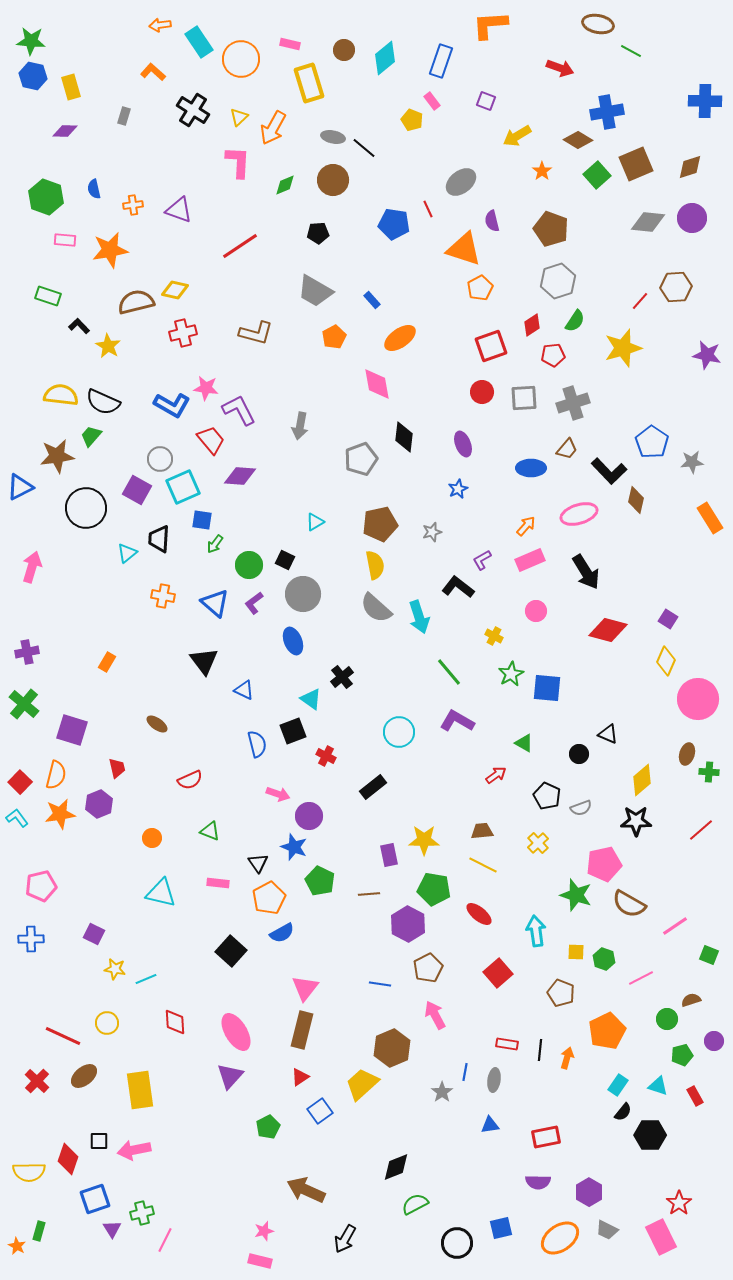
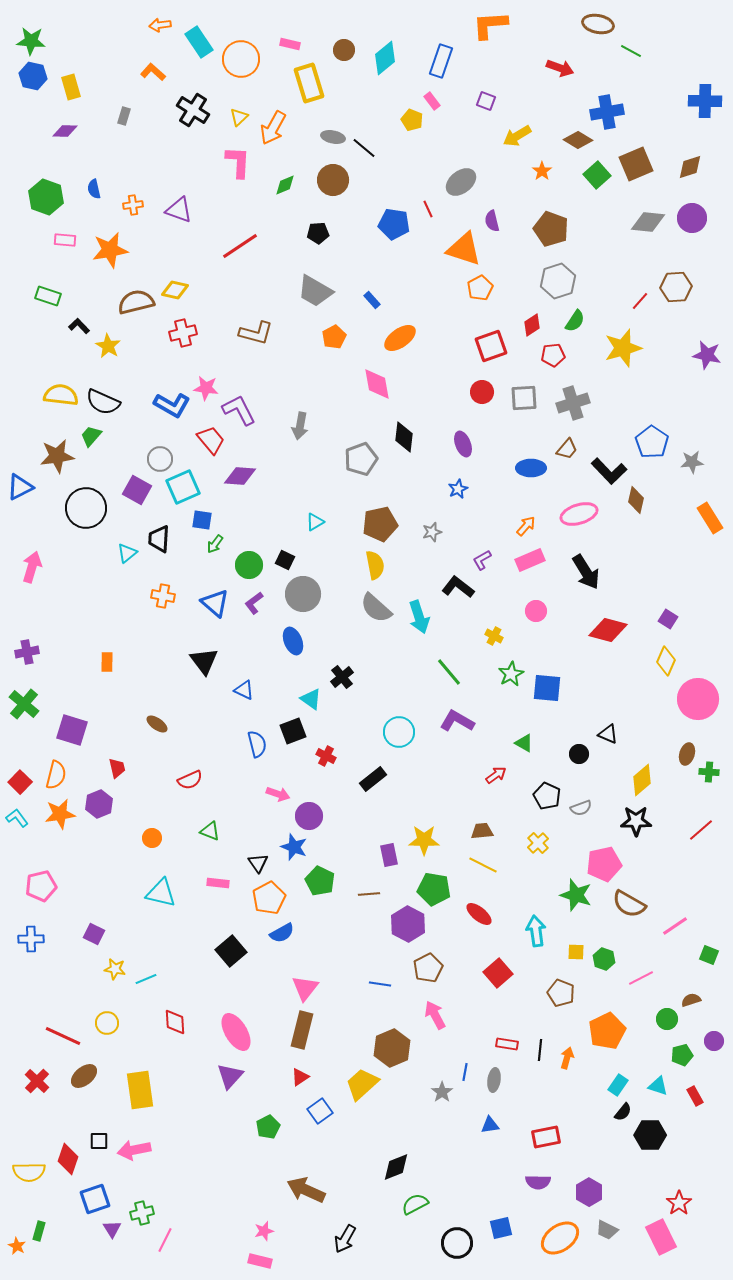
orange rectangle at (107, 662): rotated 30 degrees counterclockwise
black rectangle at (373, 787): moved 8 px up
black square at (231, 951): rotated 8 degrees clockwise
